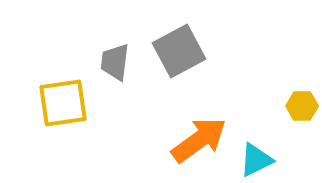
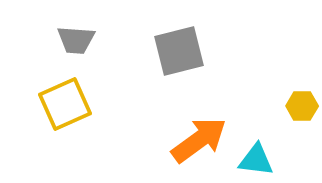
gray square: rotated 14 degrees clockwise
gray trapezoid: moved 39 px left, 22 px up; rotated 93 degrees counterclockwise
yellow square: moved 2 px right, 1 px down; rotated 16 degrees counterclockwise
cyan triangle: rotated 33 degrees clockwise
